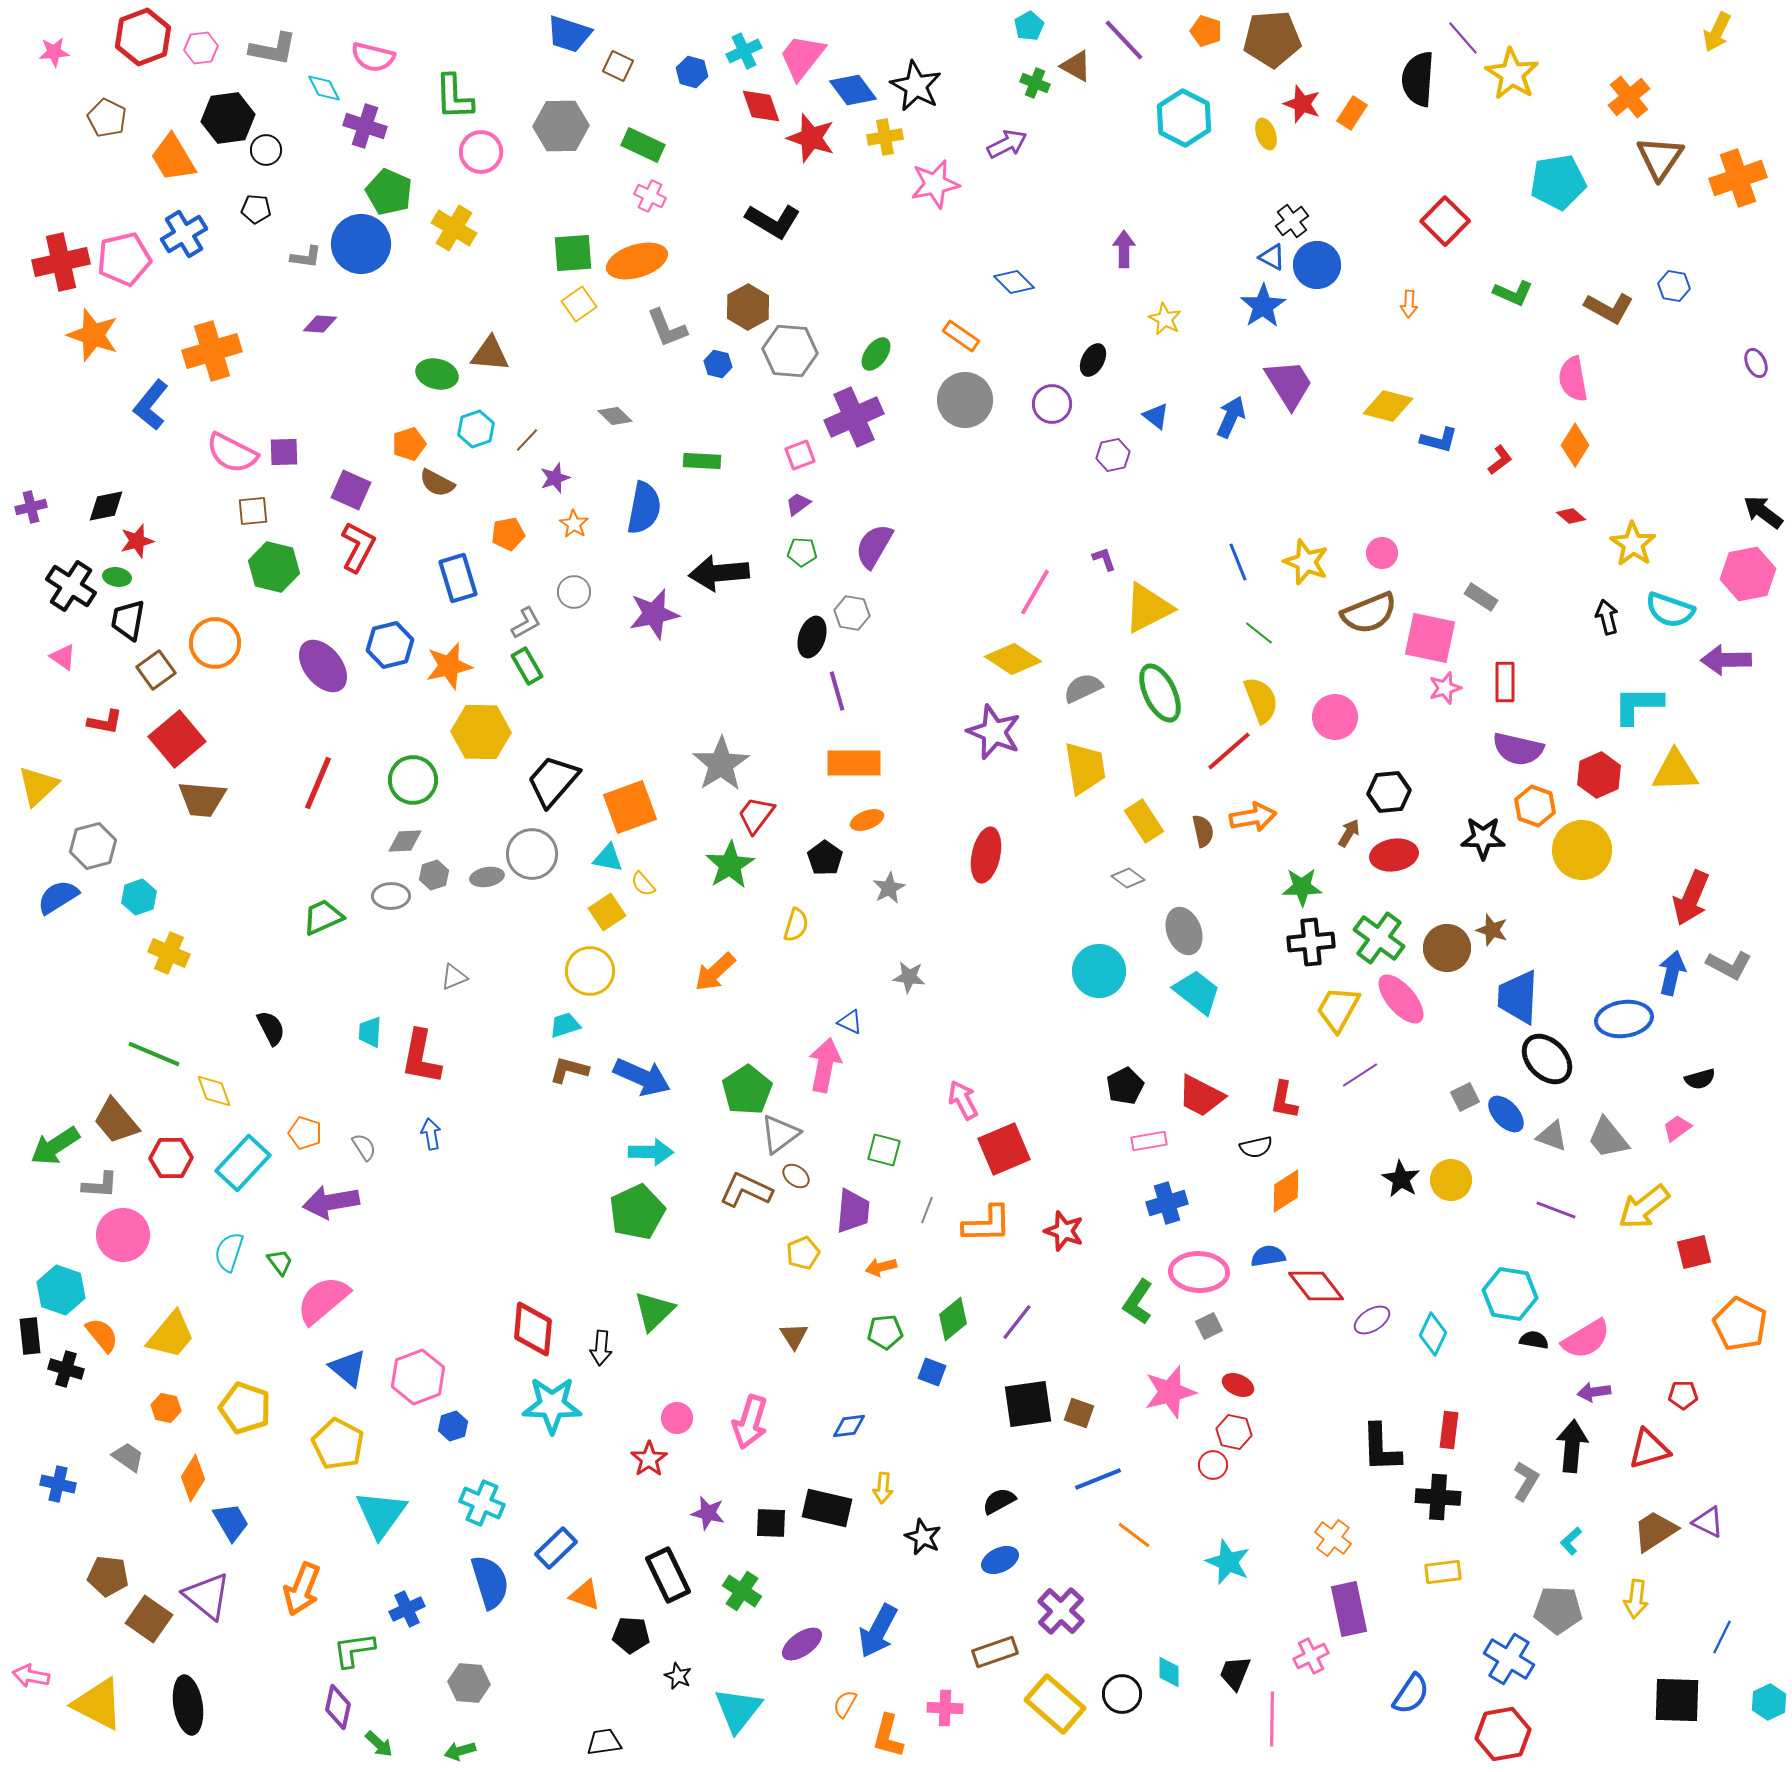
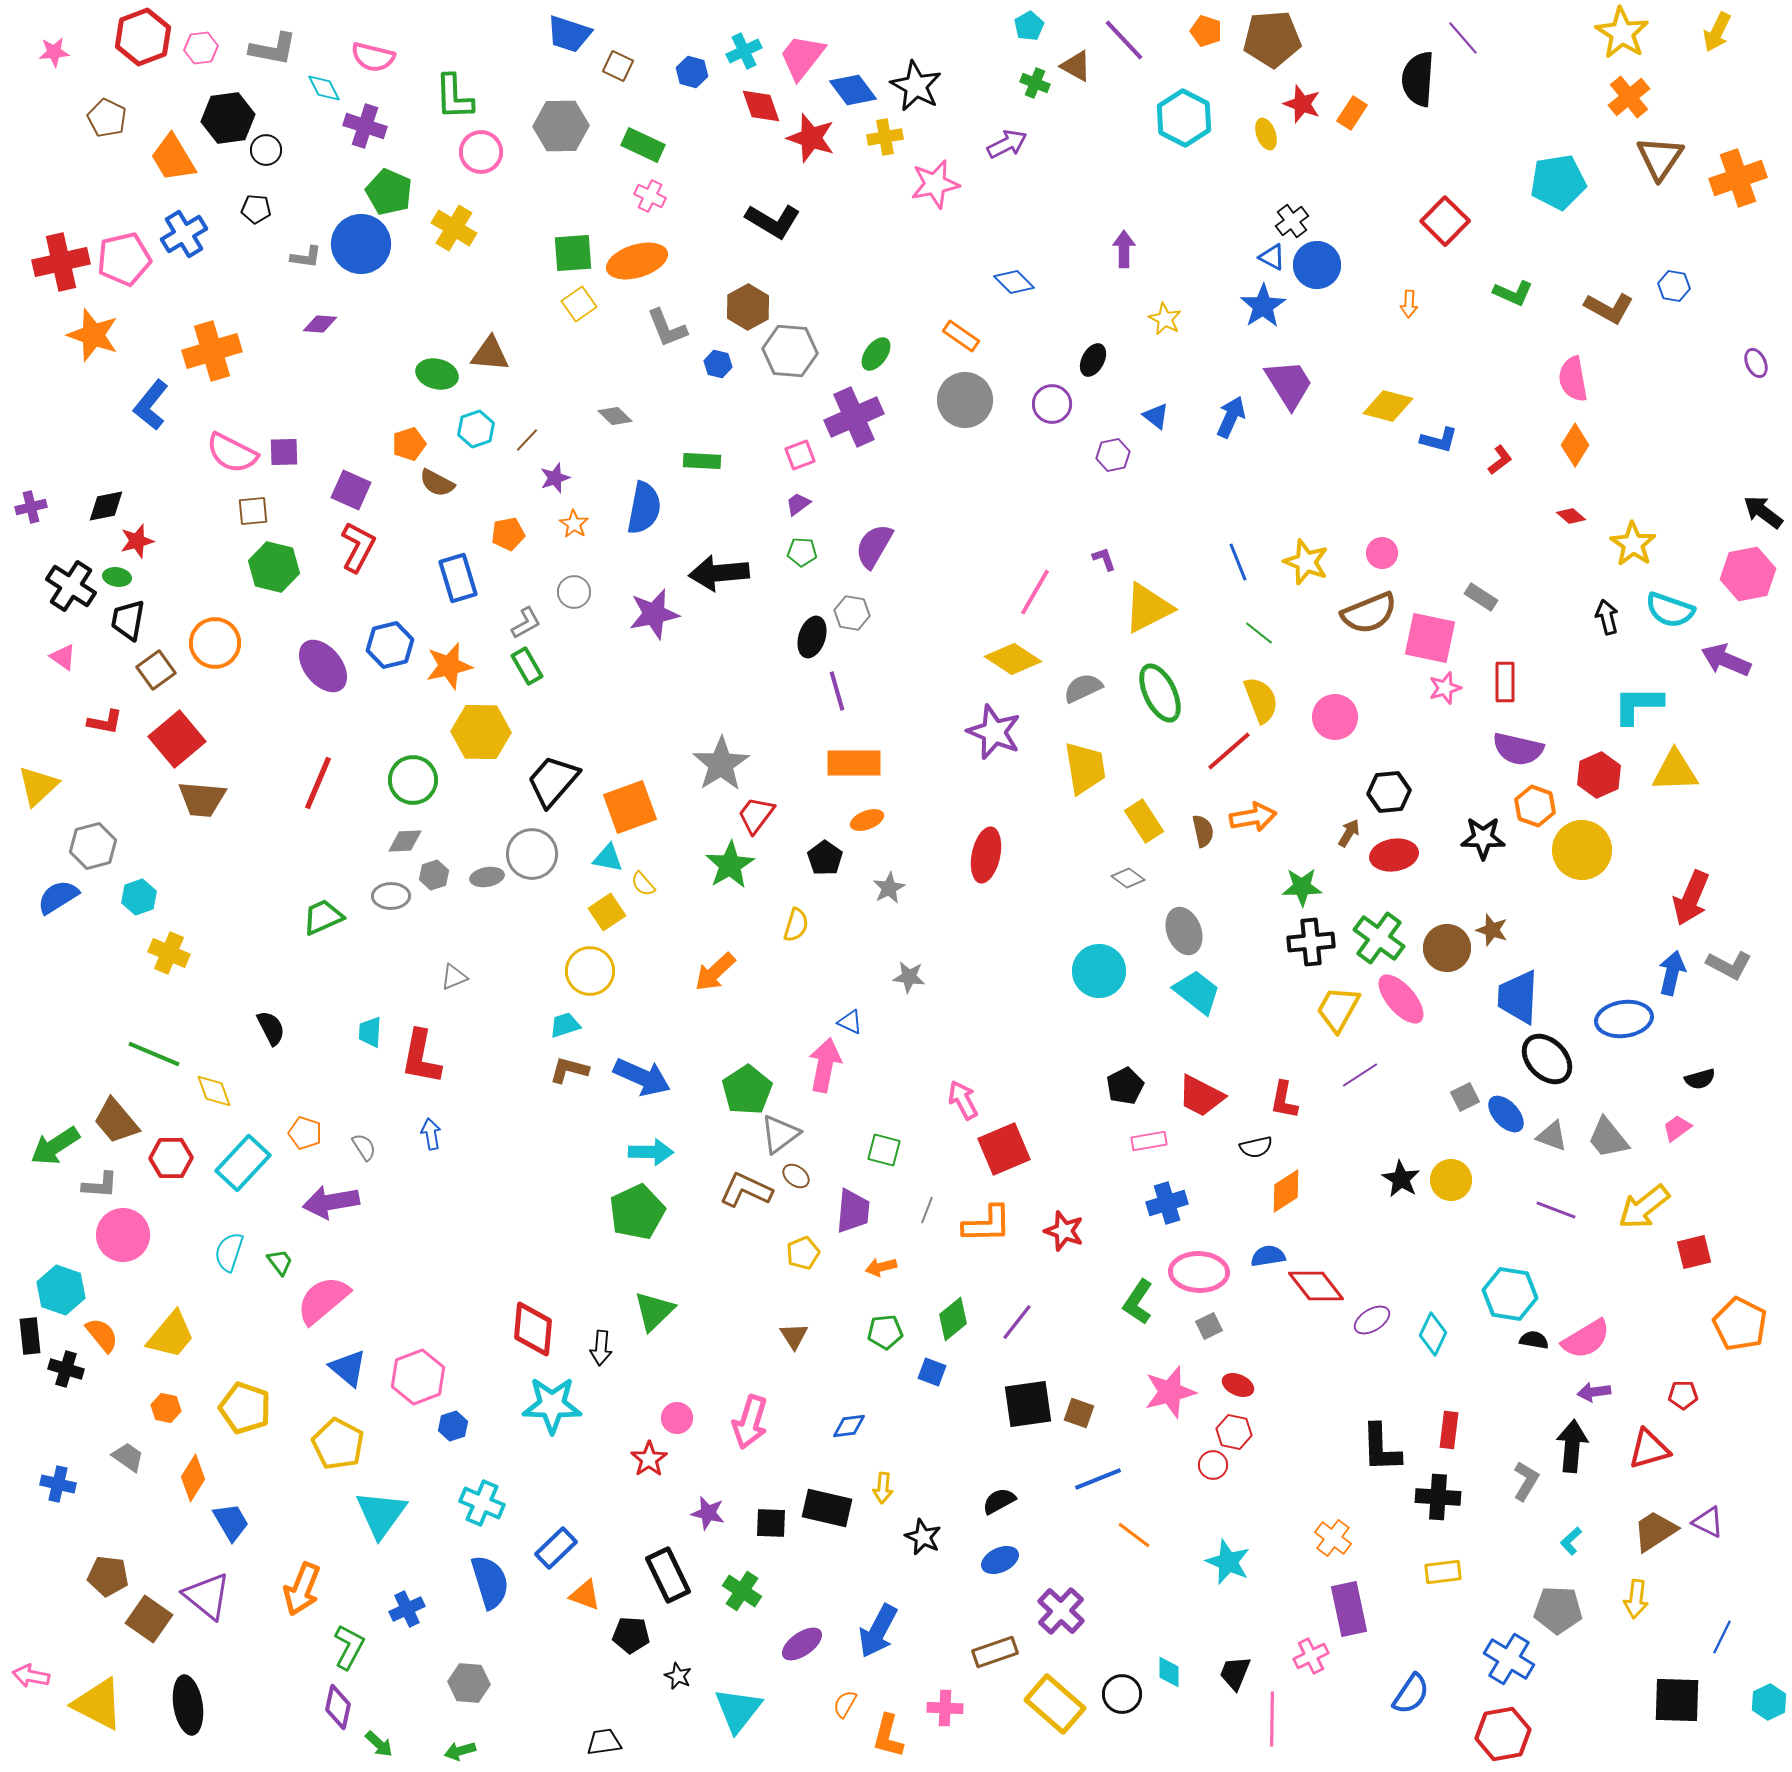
yellow star at (1512, 74): moved 110 px right, 41 px up
purple arrow at (1726, 660): rotated 24 degrees clockwise
green L-shape at (354, 1650): moved 5 px left, 3 px up; rotated 126 degrees clockwise
